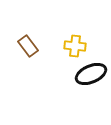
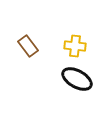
black ellipse: moved 14 px left, 5 px down; rotated 52 degrees clockwise
